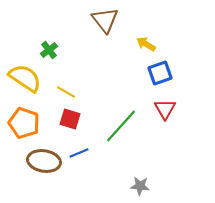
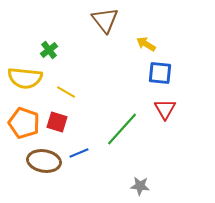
blue square: rotated 25 degrees clockwise
yellow semicircle: rotated 152 degrees clockwise
red square: moved 13 px left, 3 px down
green line: moved 1 px right, 3 px down
